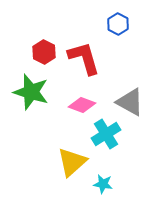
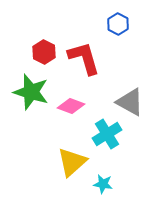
pink diamond: moved 11 px left, 1 px down
cyan cross: moved 1 px right
